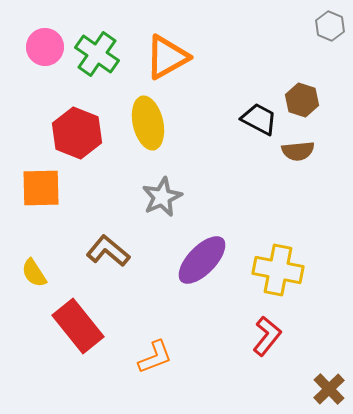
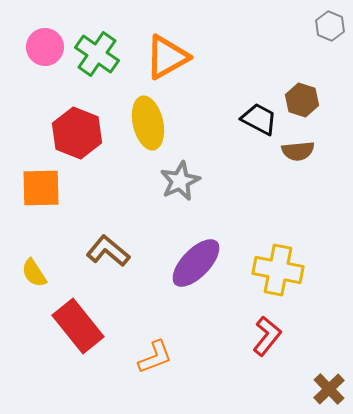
gray star: moved 18 px right, 16 px up
purple ellipse: moved 6 px left, 3 px down
